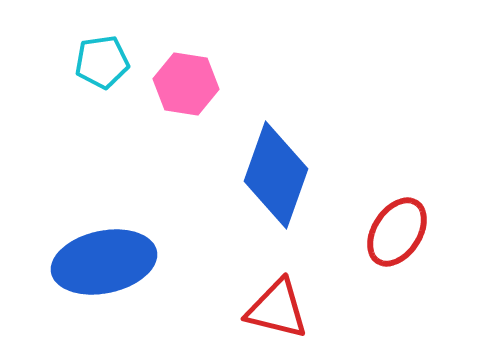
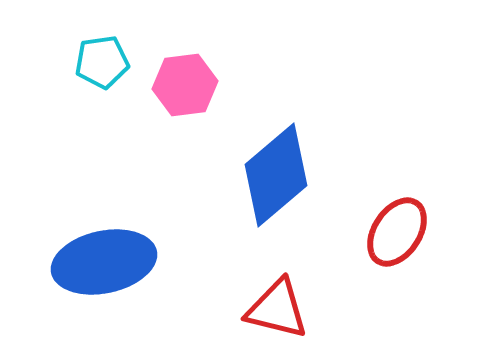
pink hexagon: moved 1 px left, 1 px down; rotated 16 degrees counterclockwise
blue diamond: rotated 30 degrees clockwise
